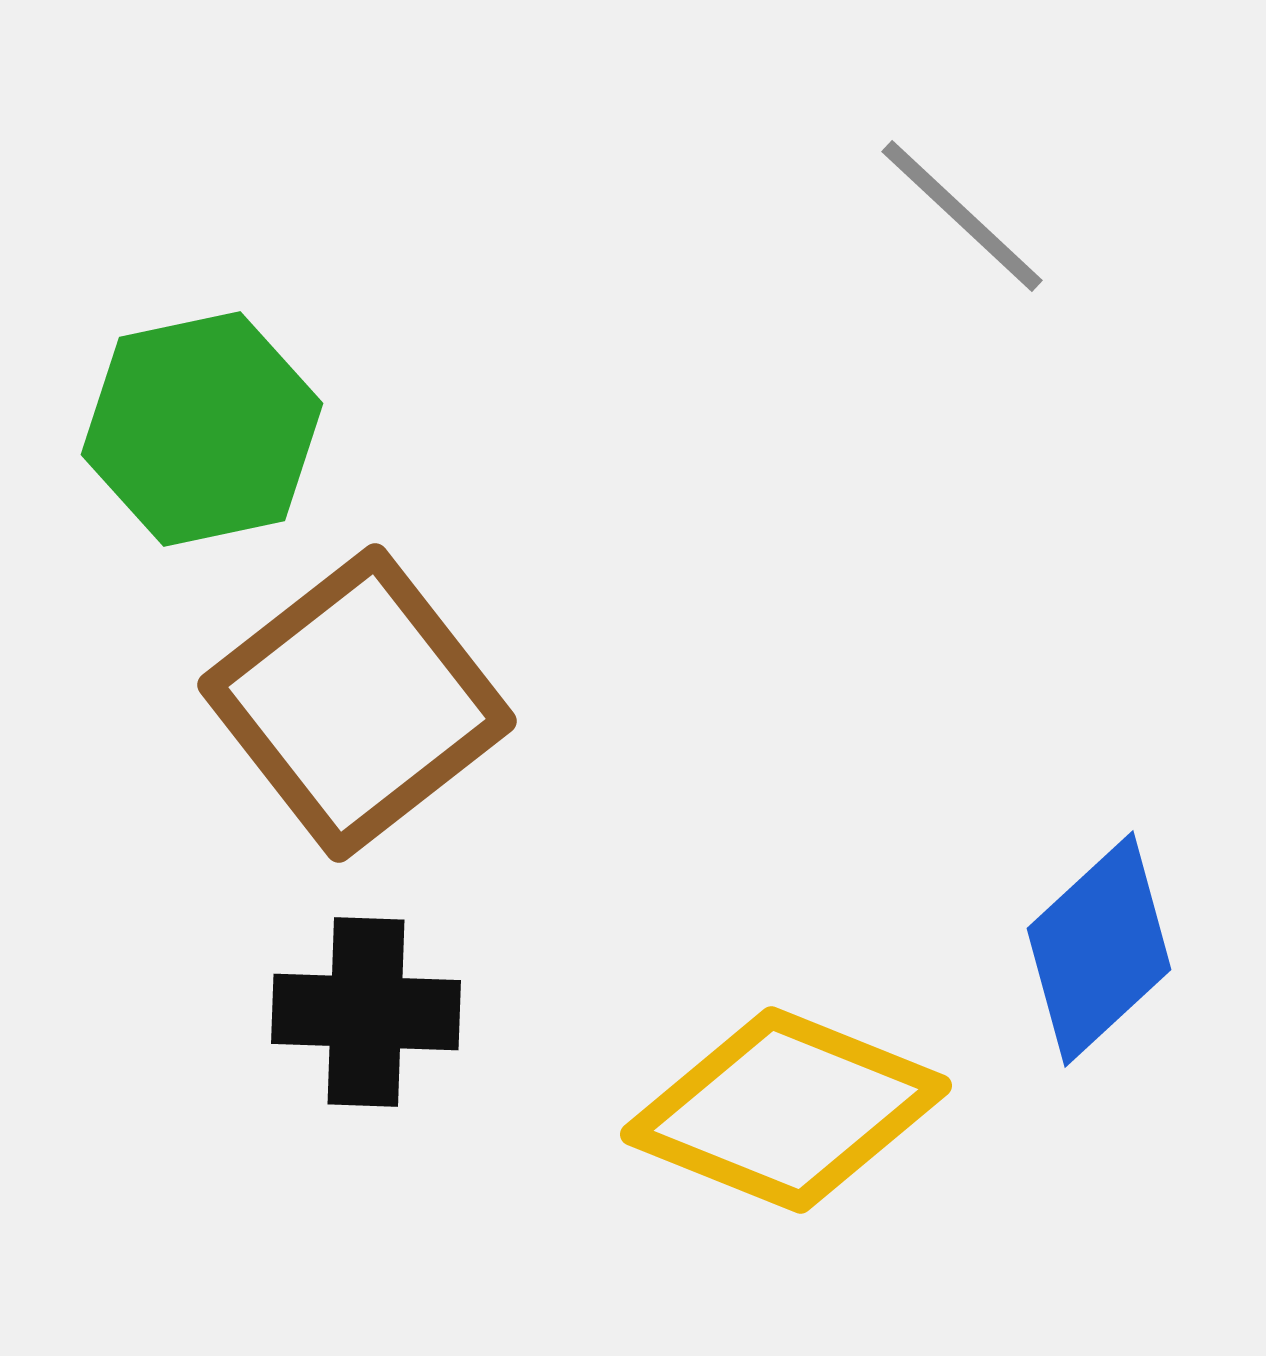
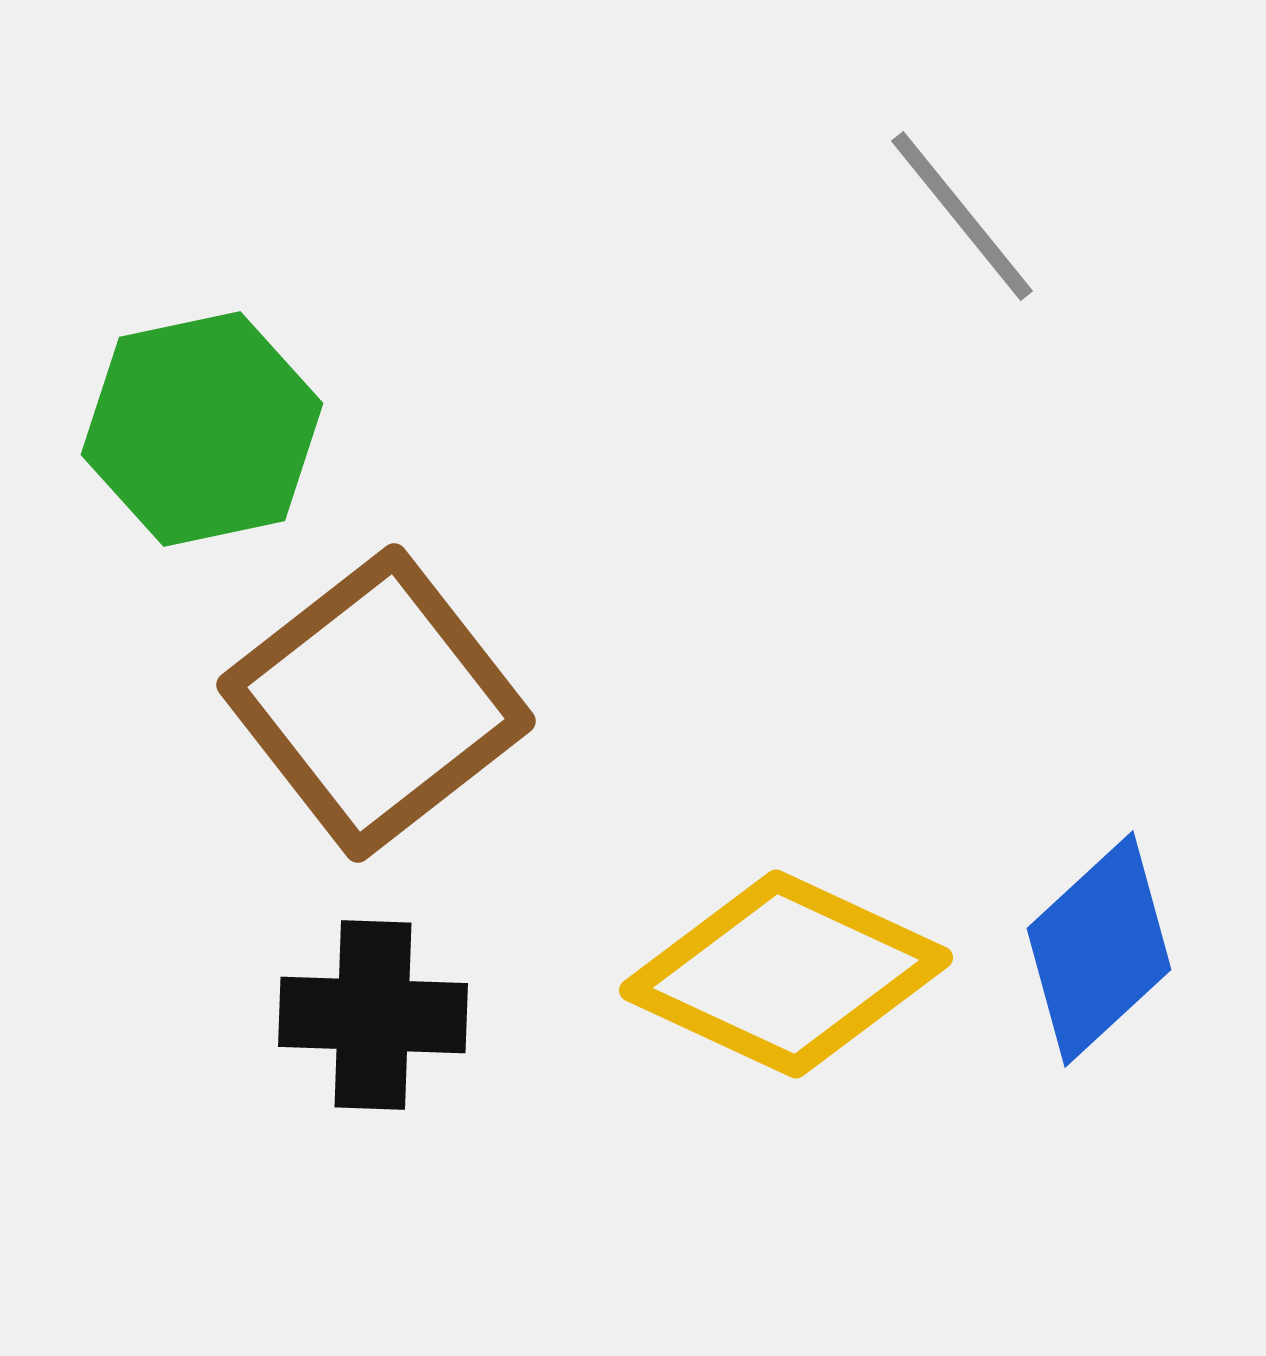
gray line: rotated 8 degrees clockwise
brown square: moved 19 px right
black cross: moved 7 px right, 3 px down
yellow diamond: moved 136 px up; rotated 3 degrees clockwise
